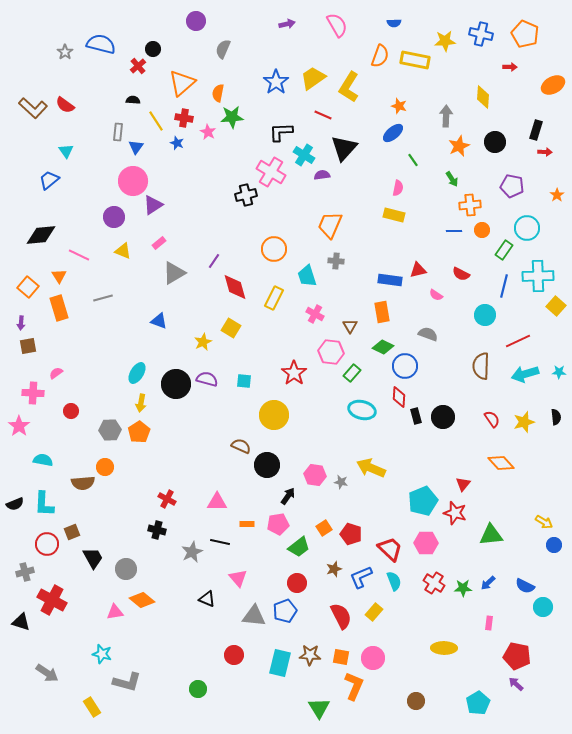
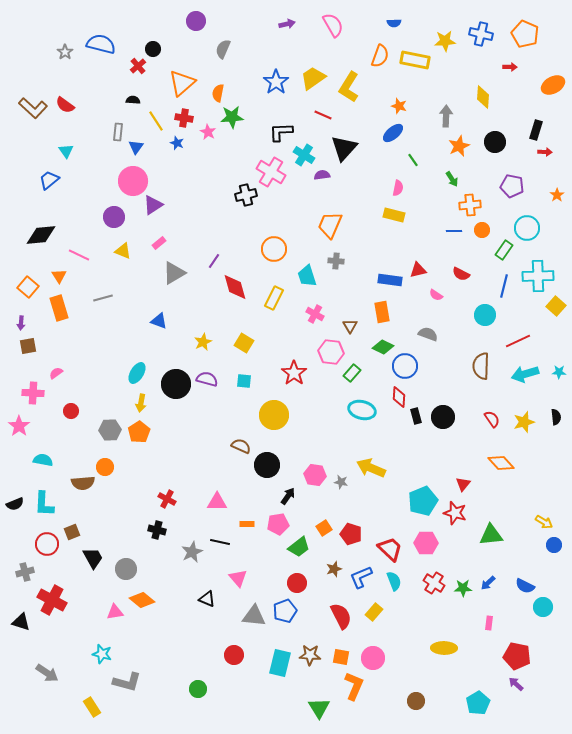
pink semicircle at (337, 25): moved 4 px left
yellow square at (231, 328): moved 13 px right, 15 px down
